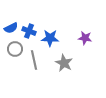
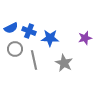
purple star: rotated 24 degrees counterclockwise
